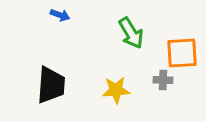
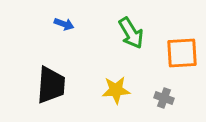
blue arrow: moved 4 px right, 9 px down
gray cross: moved 1 px right, 18 px down; rotated 18 degrees clockwise
